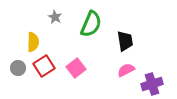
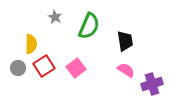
green semicircle: moved 2 px left, 2 px down
yellow semicircle: moved 2 px left, 2 px down
pink semicircle: rotated 60 degrees clockwise
